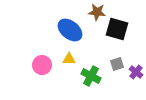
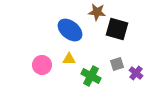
purple cross: moved 1 px down
